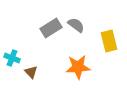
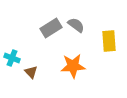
yellow rectangle: rotated 10 degrees clockwise
orange star: moved 5 px left, 1 px up
